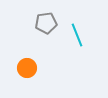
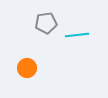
cyan line: rotated 75 degrees counterclockwise
